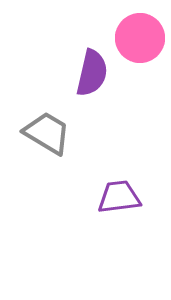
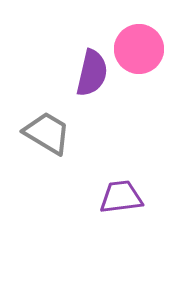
pink circle: moved 1 px left, 11 px down
purple trapezoid: moved 2 px right
